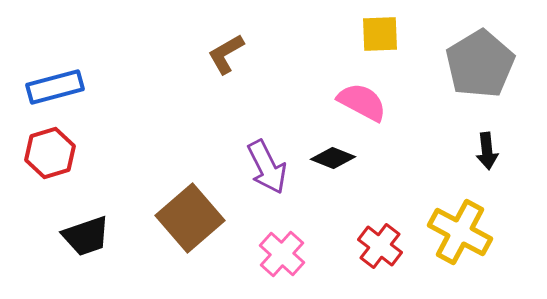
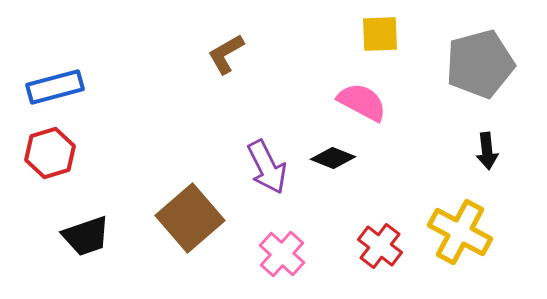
gray pentagon: rotated 16 degrees clockwise
